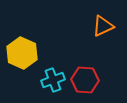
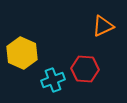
red hexagon: moved 11 px up
